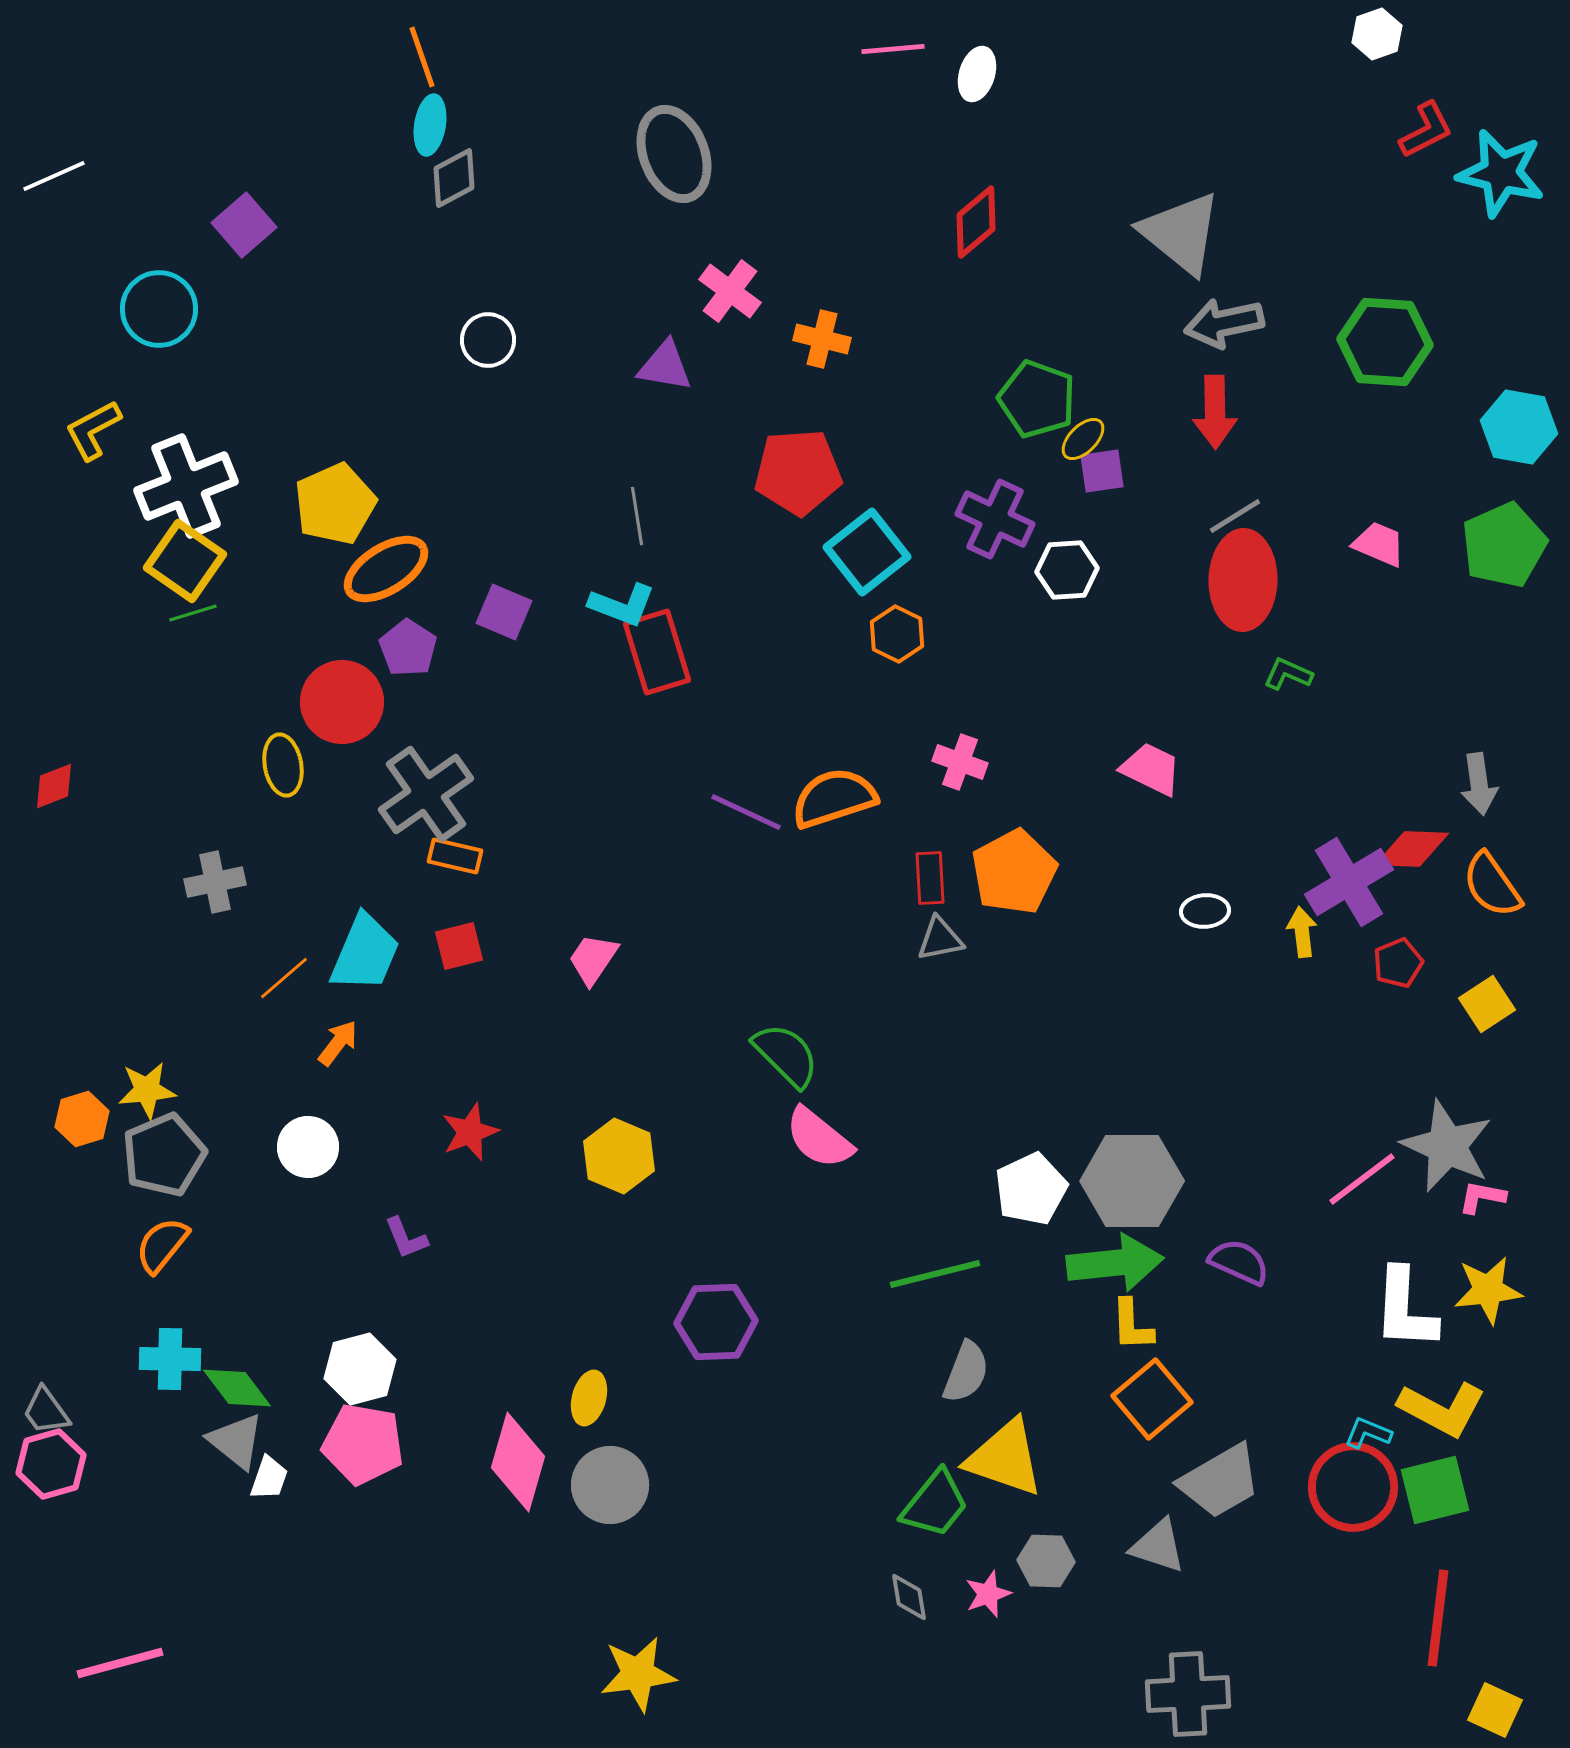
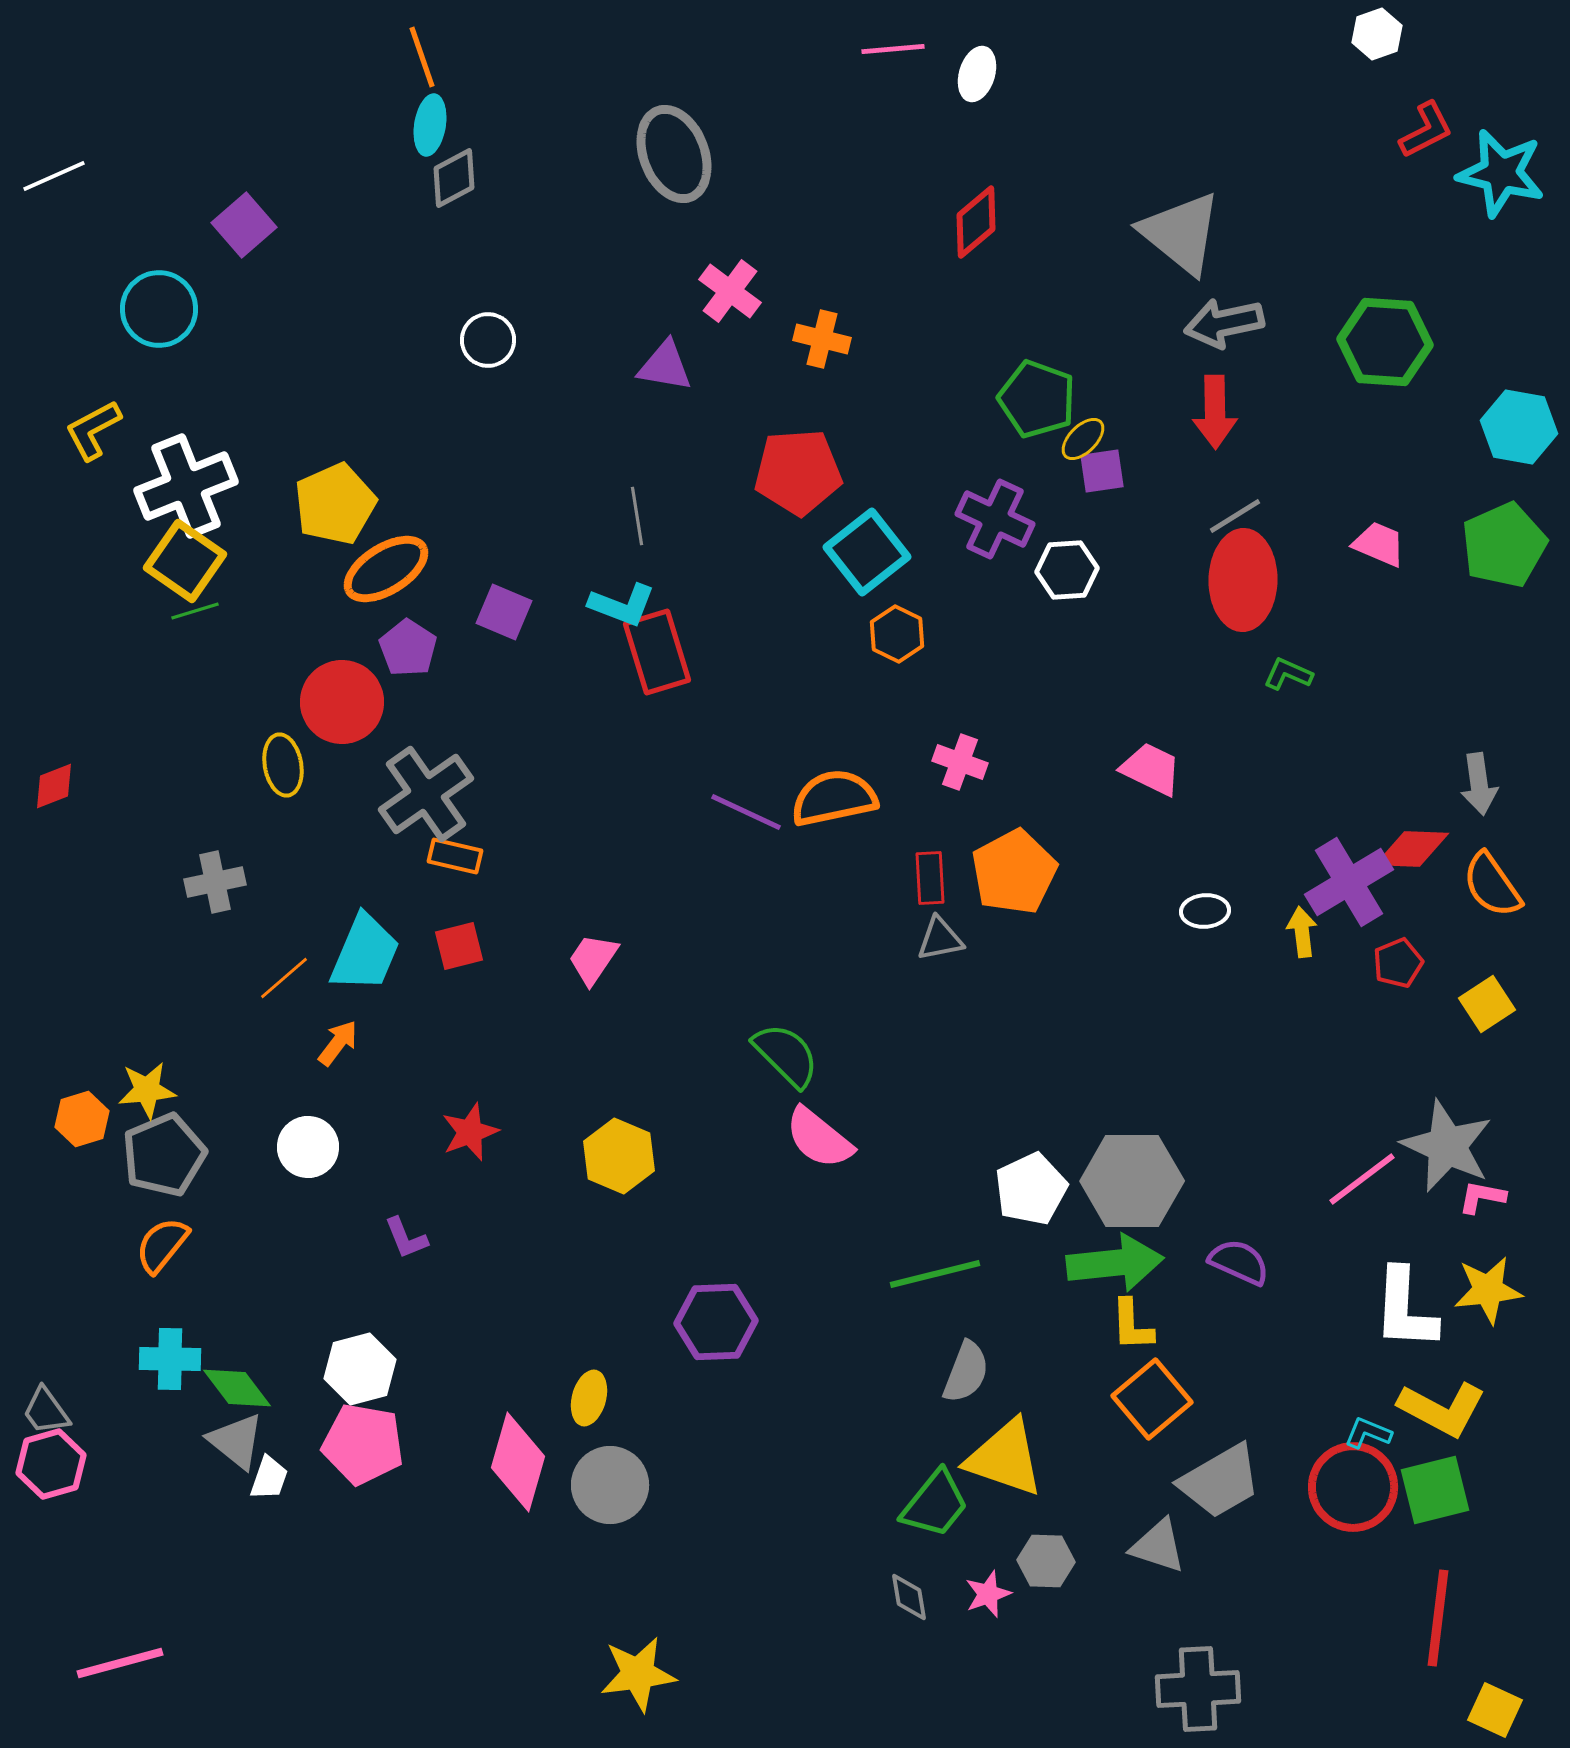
green line at (193, 613): moved 2 px right, 2 px up
orange semicircle at (834, 798): rotated 6 degrees clockwise
gray cross at (1188, 1694): moved 10 px right, 5 px up
